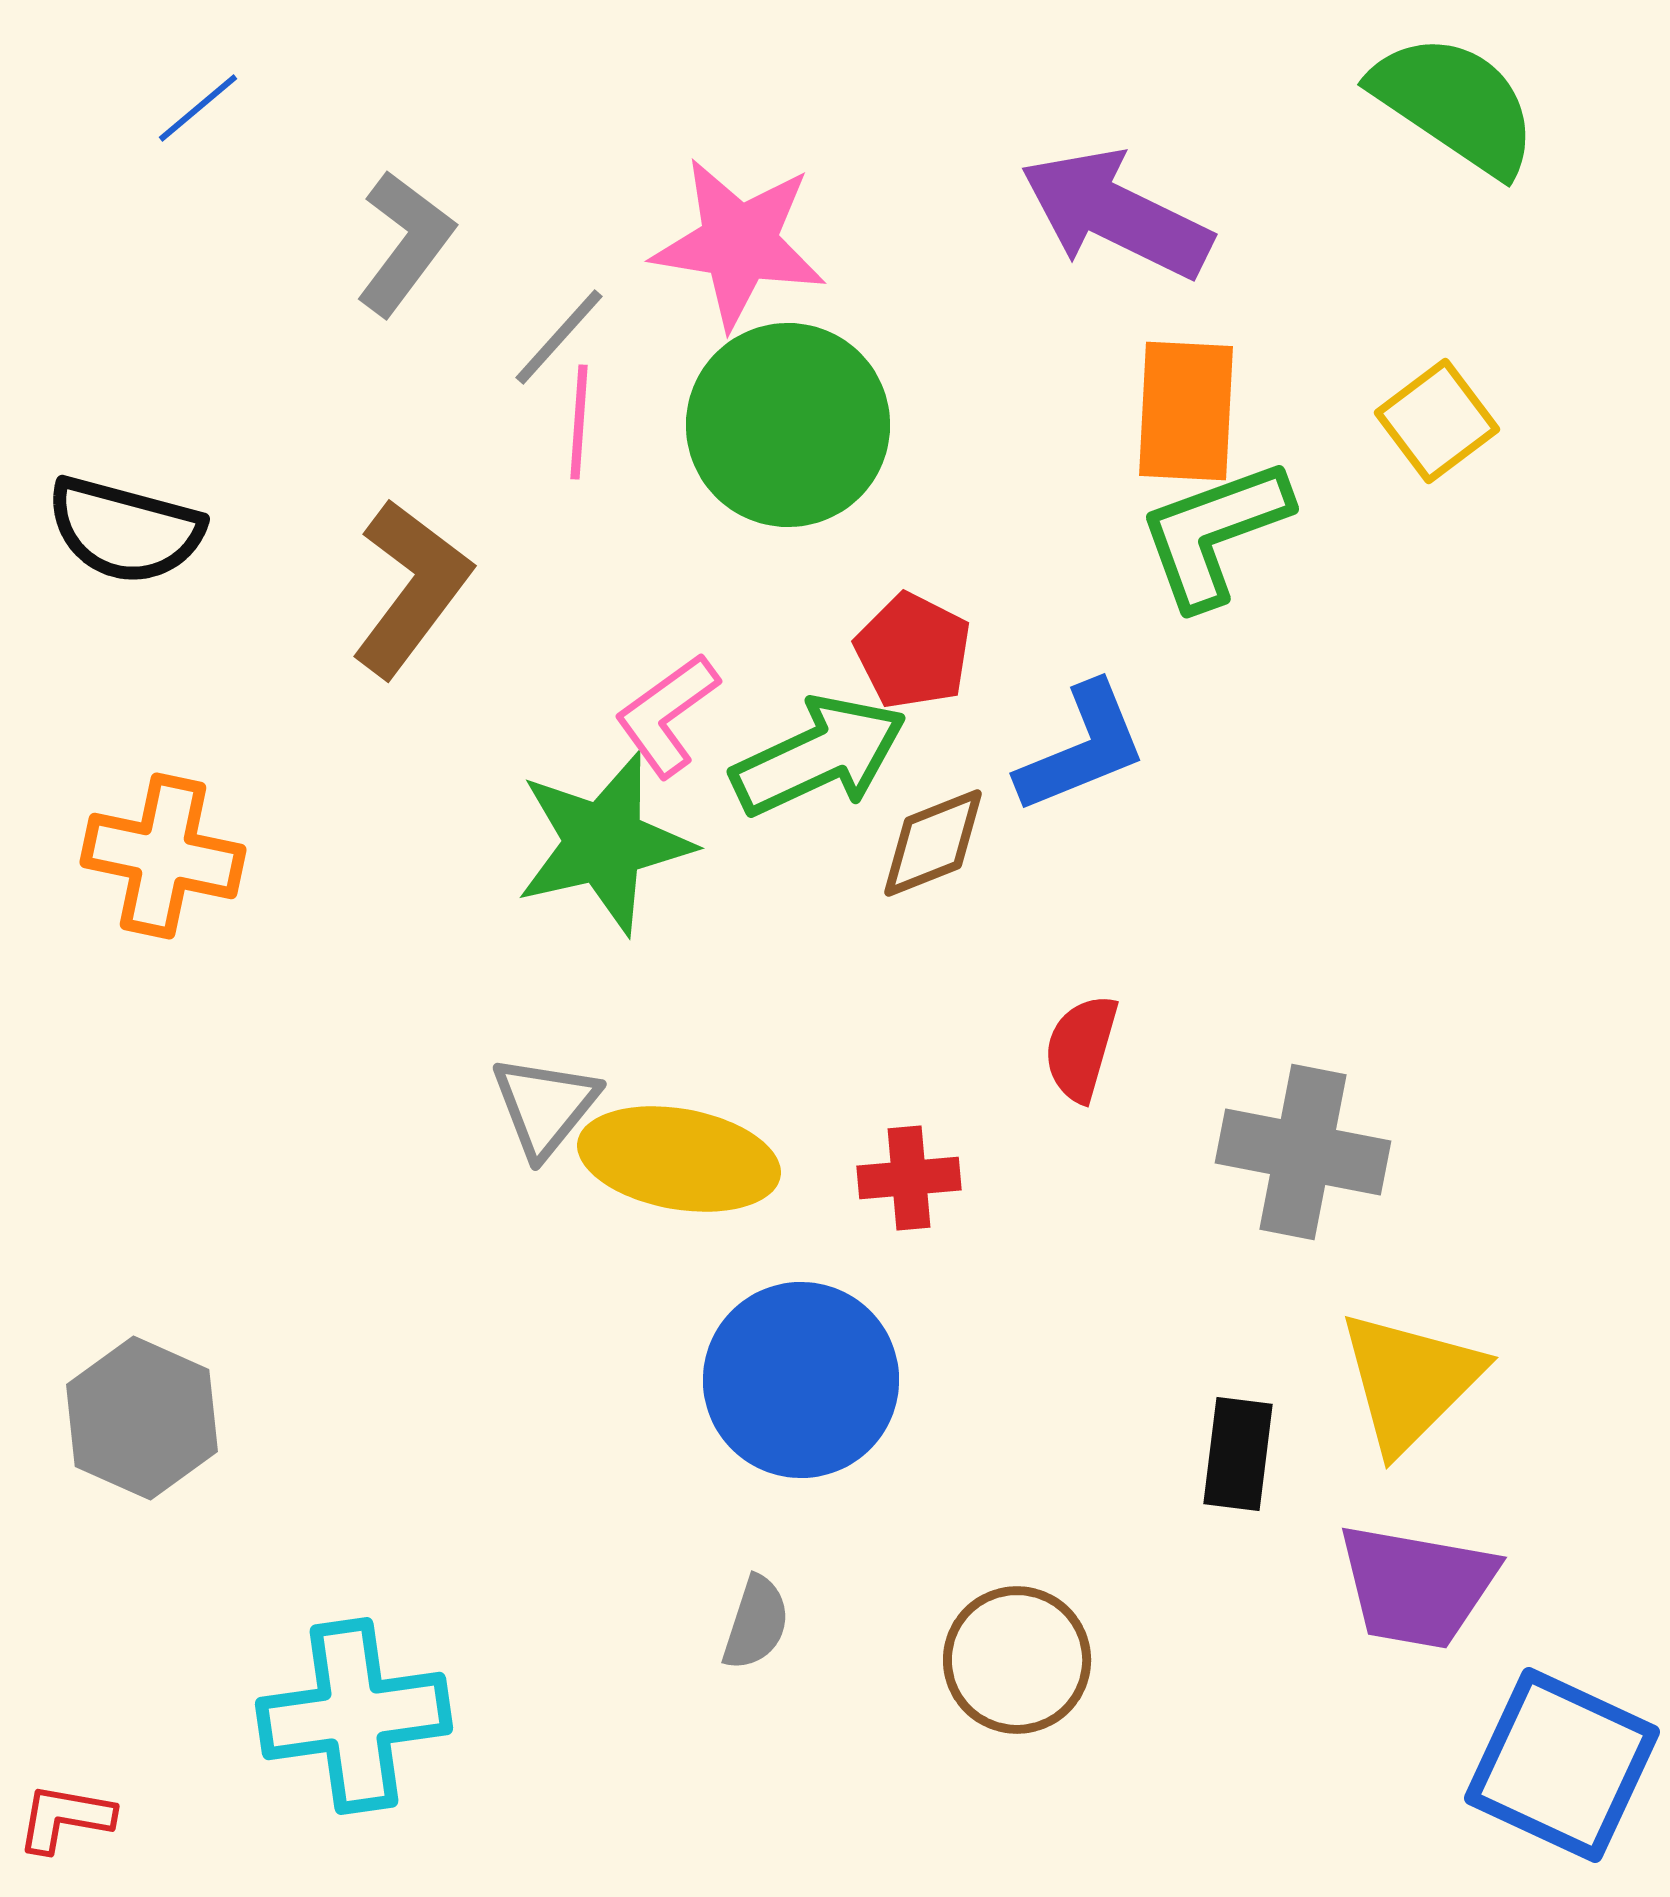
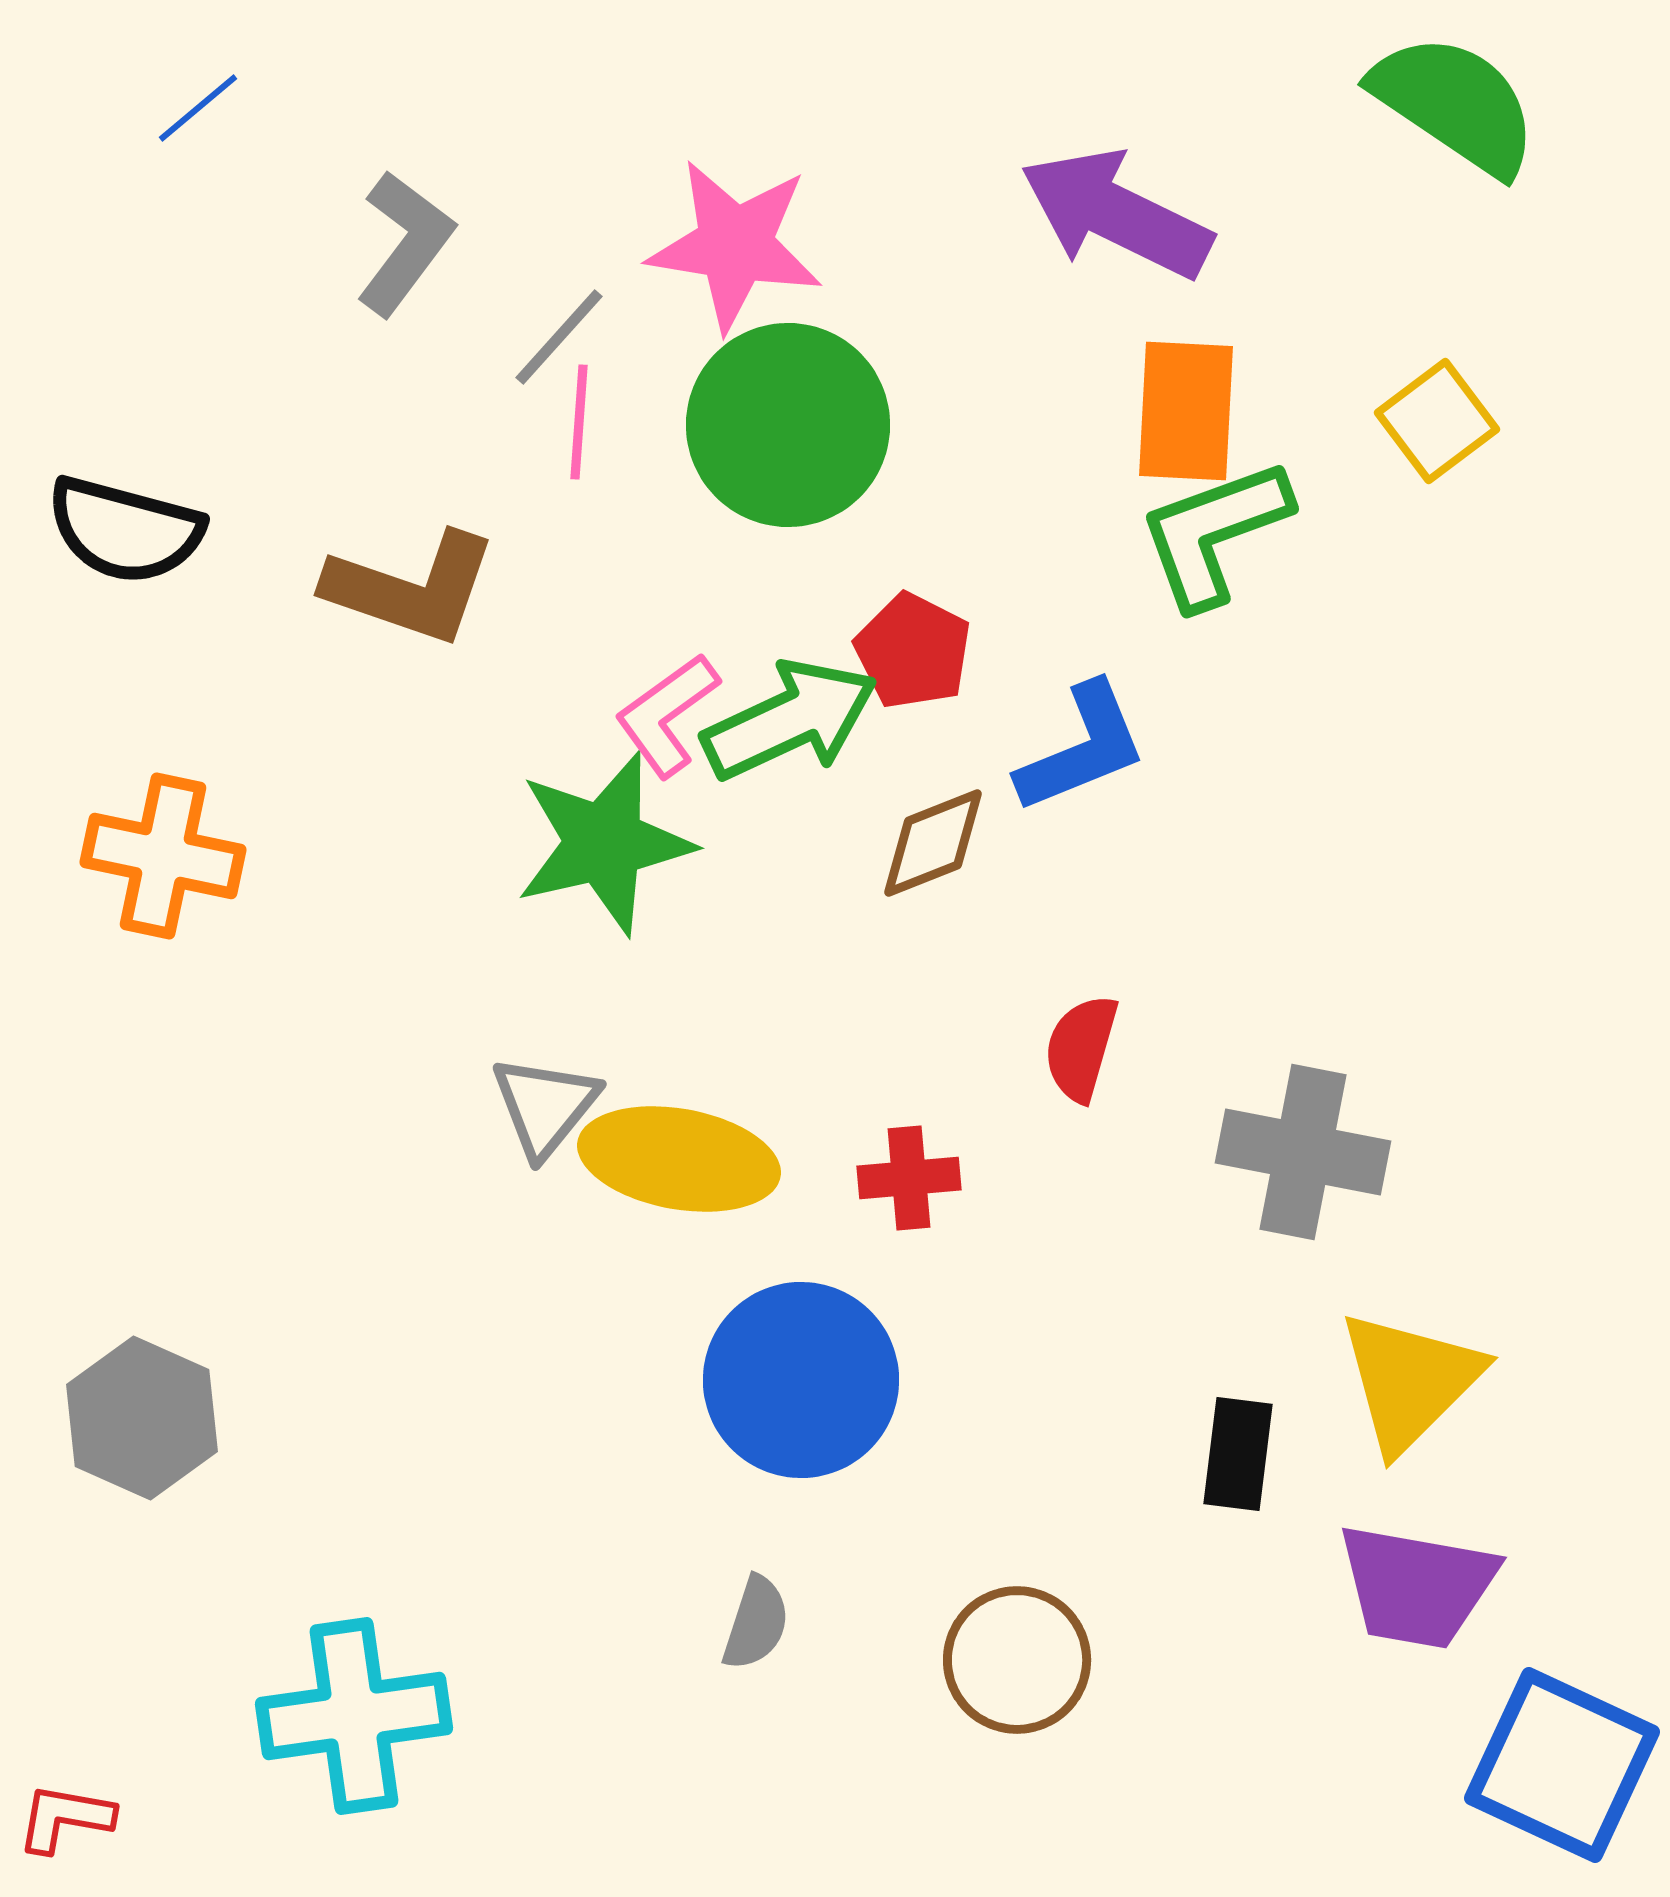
pink star: moved 4 px left, 2 px down
brown L-shape: rotated 72 degrees clockwise
green arrow: moved 29 px left, 36 px up
